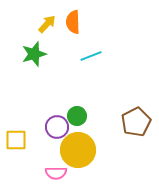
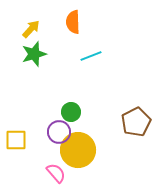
yellow arrow: moved 16 px left, 5 px down
green circle: moved 6 px left, 4 px up
purple circle: moved 2 px right, 5 px down
pink semicircle: rotated 130 degrees counterclockwise
